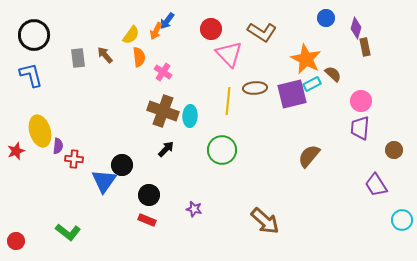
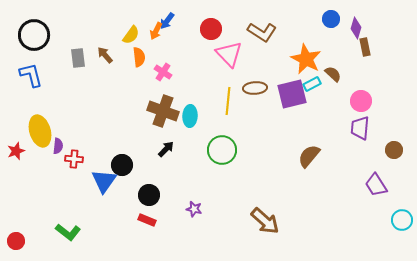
blue circle at (326, 18): moved 5 px right, 1 px down
